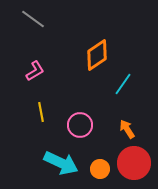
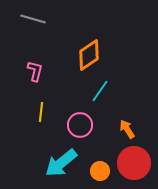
gray line: rotated 20 degrees counterclockwise
orange diamond: moved 8 px left
pink L-shape: rotated 45 degrees counterclockwise
cyan line: moved 23 px left, 7 px down
yellow line: rotated 18 degrees clockwise
cyan arrow: rotated 116 degrees clockwise
orange circle: moved 2 px down
